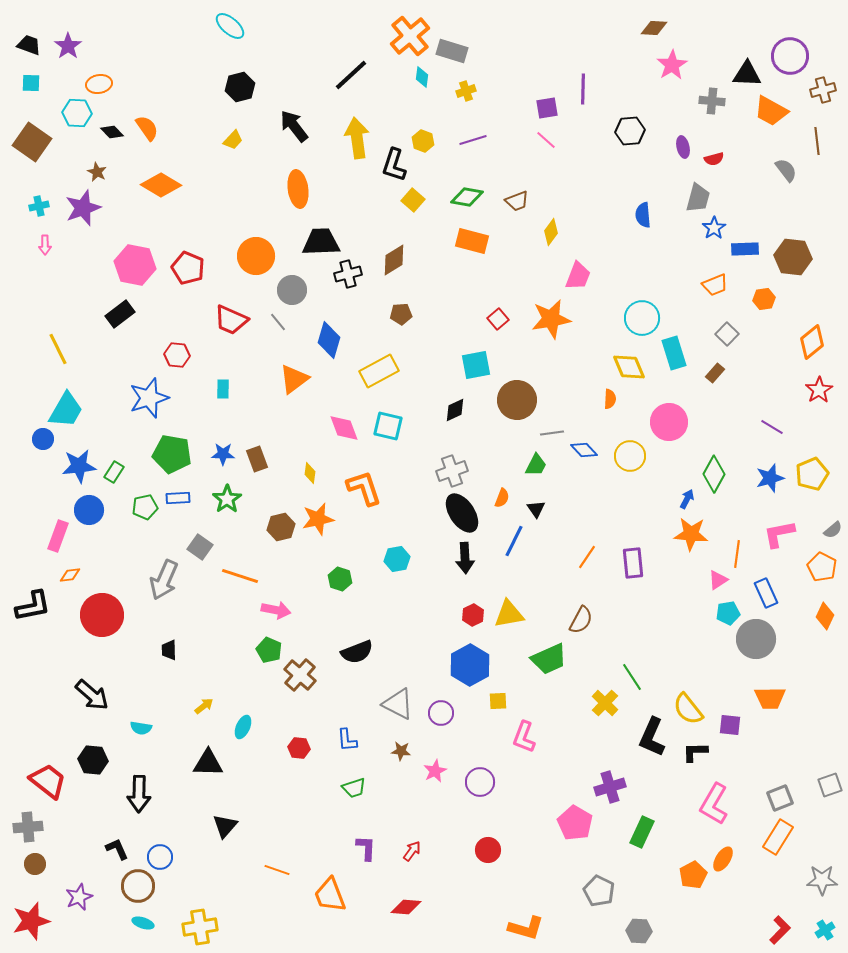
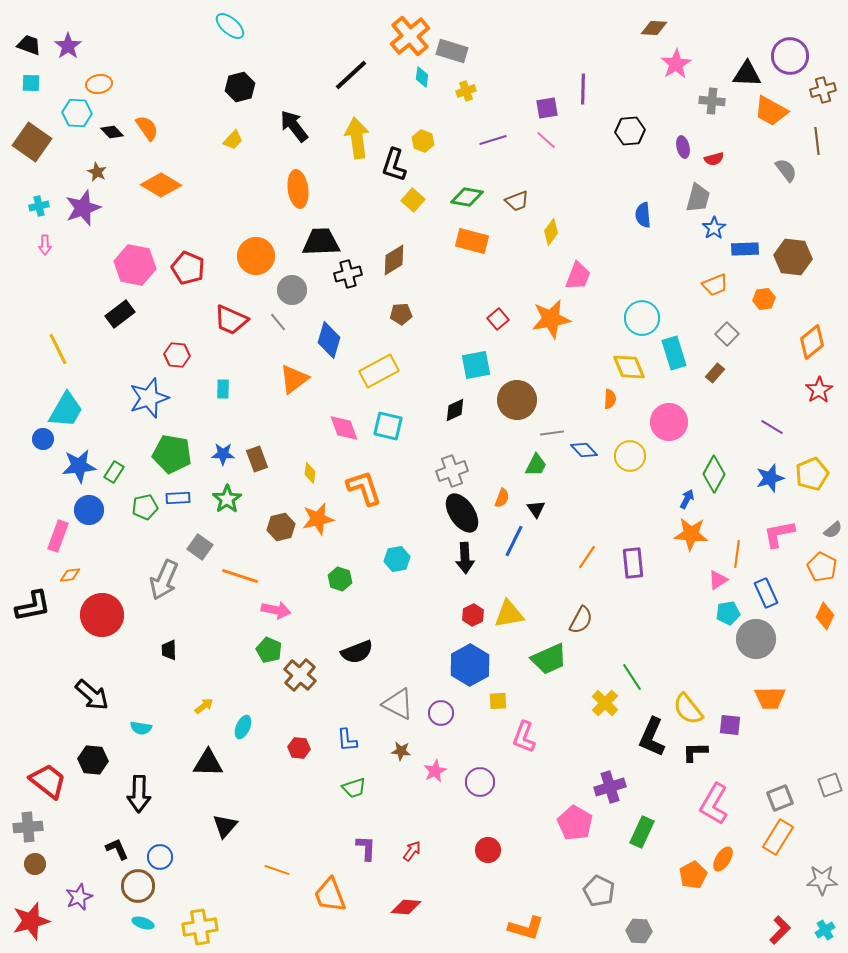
pink star at (672, 65): moved 4 px right, 1 px up
purple line at (473, 140): moved 20 px right
